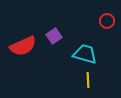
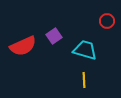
cyan trapezoid: moved 4 px up
yellow line: moved 4 px left
